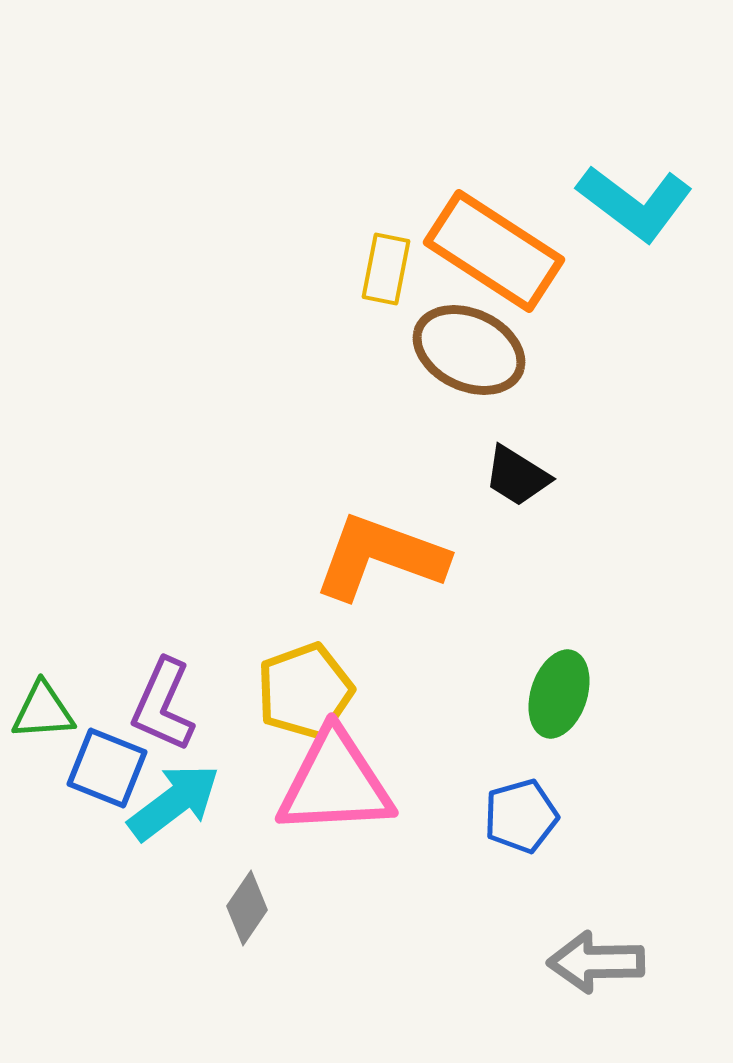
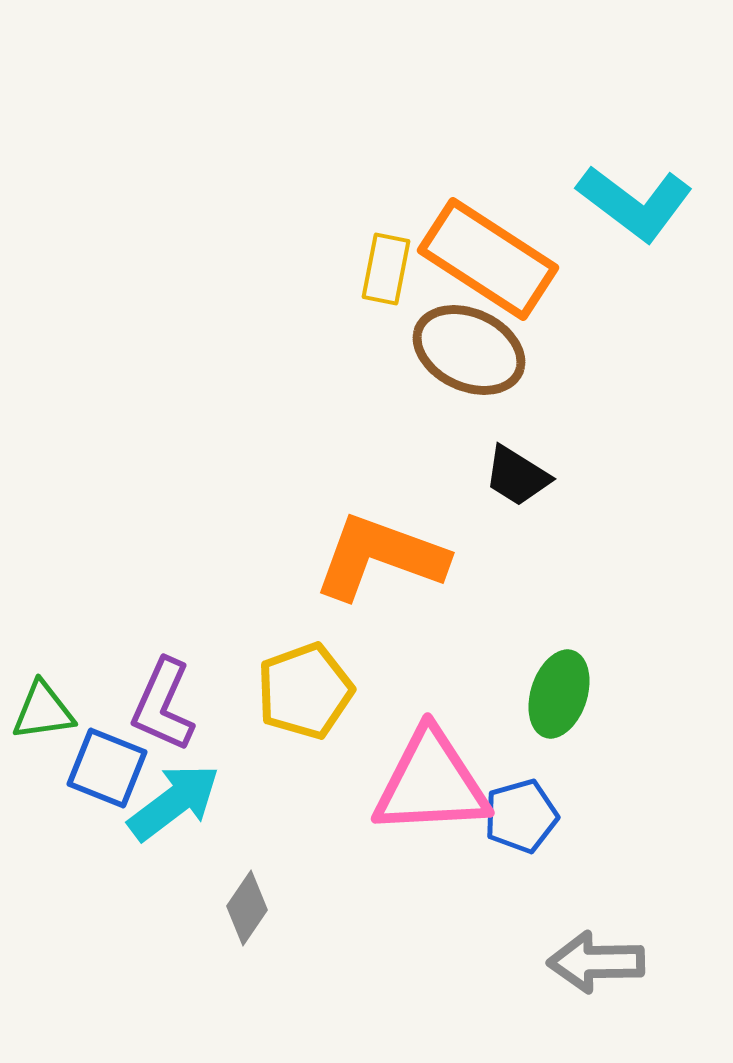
orange rectangle: moved 6 px left, 8 px down
green triangle: rotated 4 degrees counterclockwise
pink triangle: moved 96 px right
